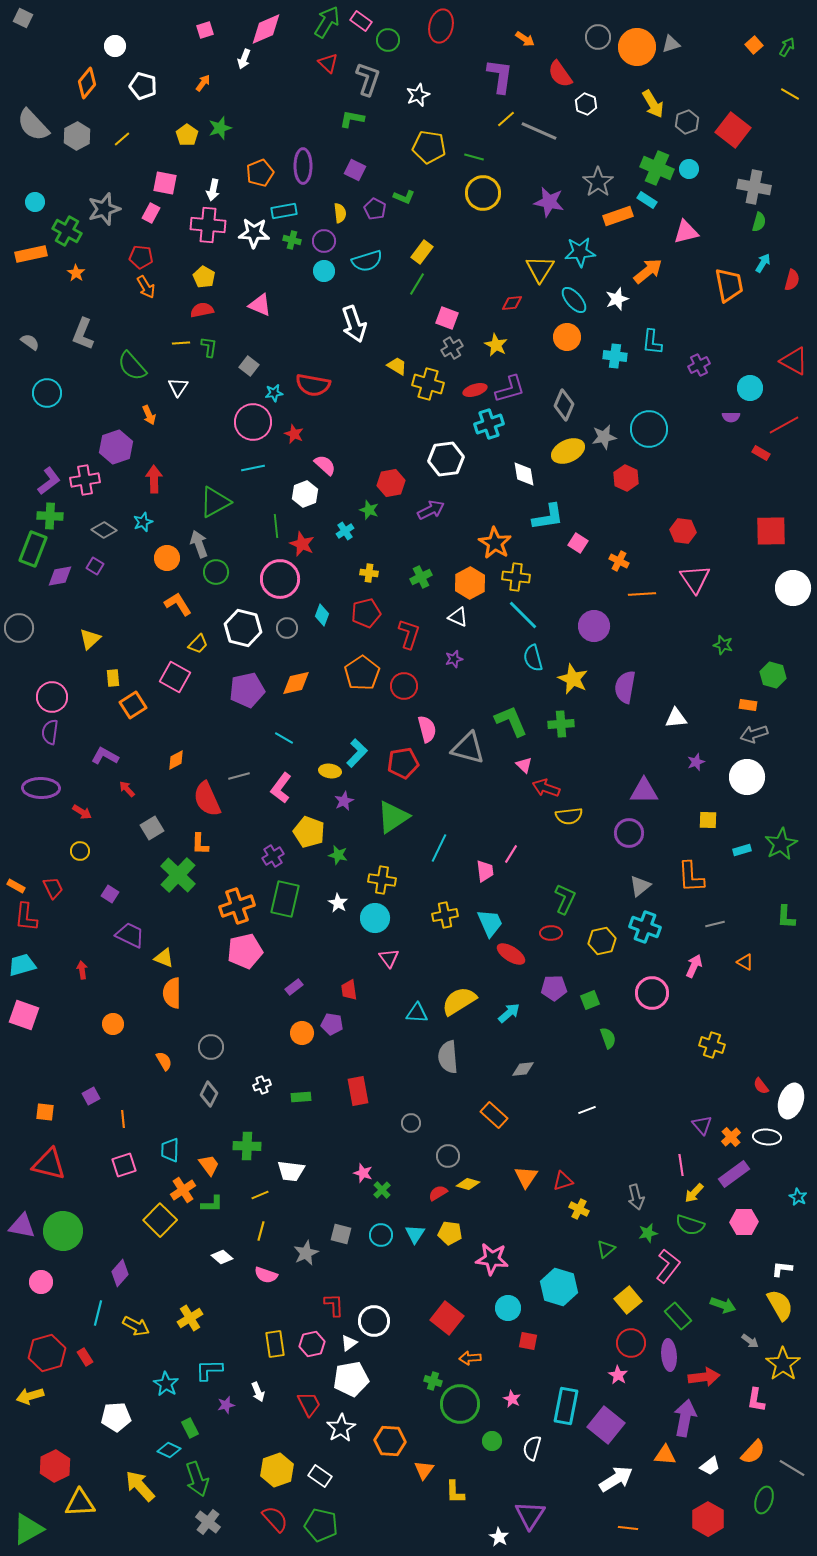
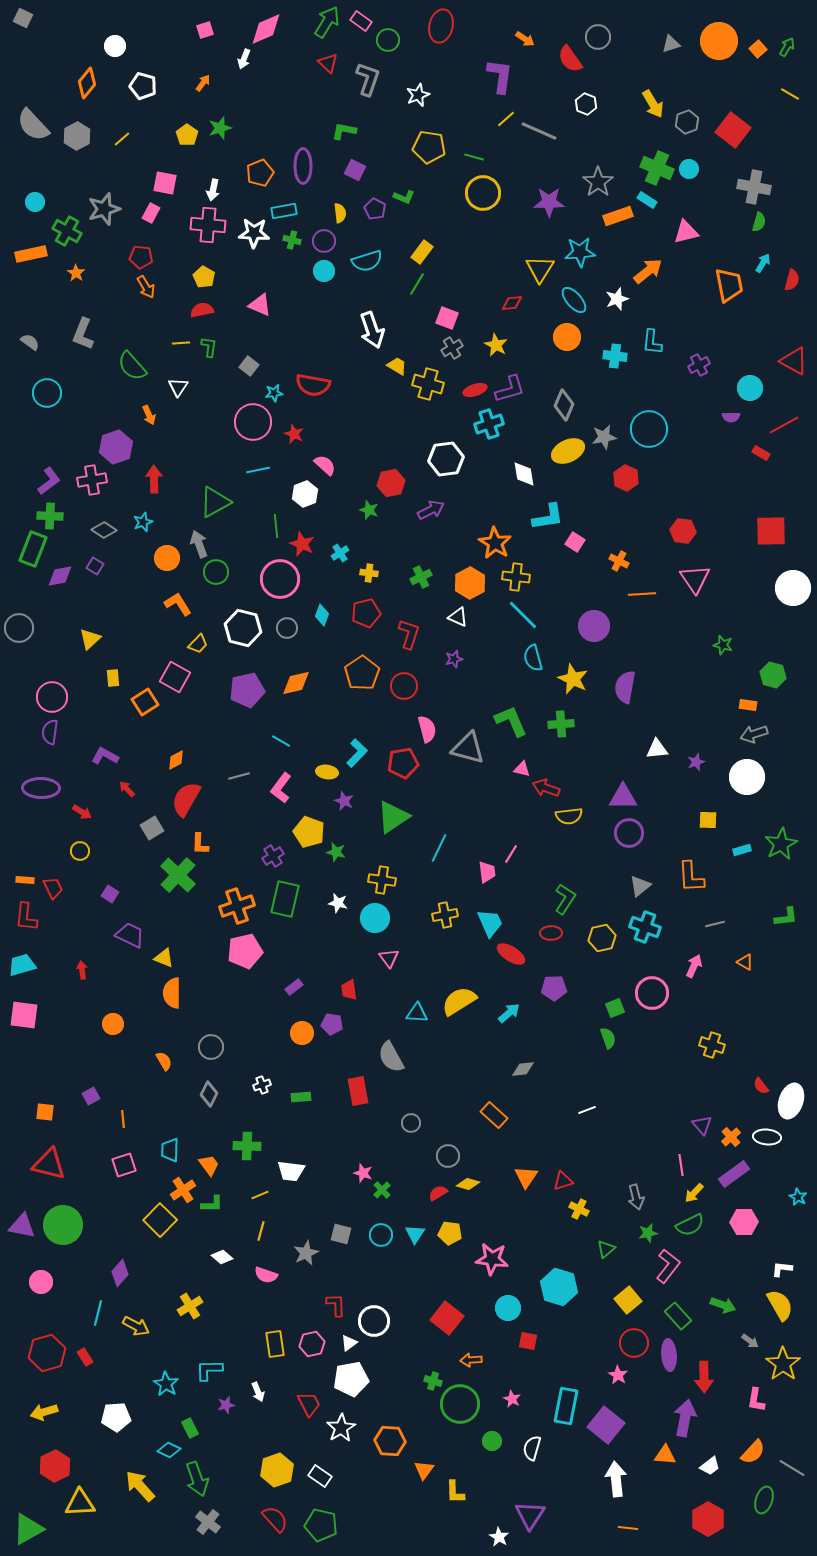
orange square at (754, 45): moved 4 px right, 4 px down
orange circle at (637, 47): moved 82 px right, 6 px up
red semicircle at (560, 74): moved 10 px right, 15 px up
green L-shape at (352, 119): moved 8 px left, 12 px down
purple star at (549, 202): rotated 12 degrees counterclockwise
white arrow at (354, 324): moved 18 px right, 6 px down
cyan line at (253, 468): moved 5 px right, 2 px down
pink cross at (85, 480): moved 7 px right
cyan cross at (345, 531): moved 5 px left, 22 px down
pink square at (578, 543): moved 3 px left, 1 px up
orange square at (133, 705): moved 12 px right, 3 px up
white triangle at (676, 718): moved 19 px left, 31 px down
cyan line at (284, 738): moved 3 px left, 3 px down
pink triangle at (524, 765): moved 2 px left, 4 px down; rotated 30 degrees counterclockwise
yellow ellipse at (330, 771): moved 3 px left, 1 px down
purple triangle at (644, 791): moved 21 px left, 6 px down
red semicircle at (207, 799): moved 21 px left; rotated 54 degrees clockwise
purple star at (344, 801): rotated 24 degrees counterclockwise
green star at (338, 855): moved 2 px left, 3 px up
pink trapezoid at (485, 871): moved 2 px right, 1 px down
orange rectangle at (16, 886): moved 9 px right, 6 px up; rotated 24 degrees counterclockwise
green L-shape at (565, 899): rotated 8 degrees clockwise
white star at (338, 903): rotated 18 degrees counterclockwise
green L-shape at (786, 917): rotated 100 degrees counterclockwise
yellow hexagon at (602, 941): moved 3 px up
green square at (590, 1000): moved 25 px right, 8 px down
pink square at (24, 1015): rotated 12 degrees counterclockwise
gray semicircle at (448, 1057): moved 57 px left; rotated 24 degrees counterclockwise
green semicircle at (690, 1225): rotated 44 degrees counterclockwise
green circle at (63, 1231): moved 6 px up
red L-shape at (334, 1305): moved 2 px right
yellow cross at (190, 1318): moved 12 px up
red circle at (631, 1343): moved 3 px right
orange arrow at (470, 1358): moved 1 px right, 2 px down
red arrow at (704, 1377): rotated 96 degrees clockwise
yellow arrow at (30, 1396): moved 14 px right, 16 px down
white arrow at (616, 1479): rotated 64 degrees counterclockwise
